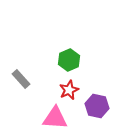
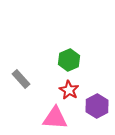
red star: rotated 18 degrees counterclockwise
purple hexagon: rotated 20 degrees clockwise
